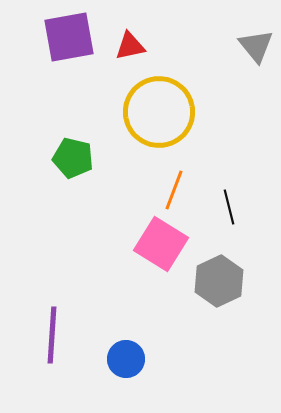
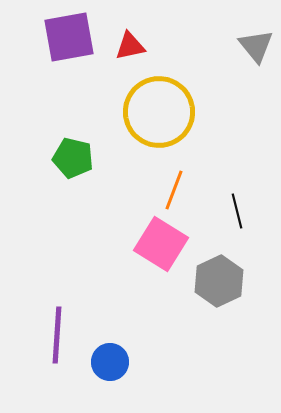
black line: moved 8 px right, 4 px down
purple line: moved 5 px right
blue circle: moved 16 px left, 3 px down
